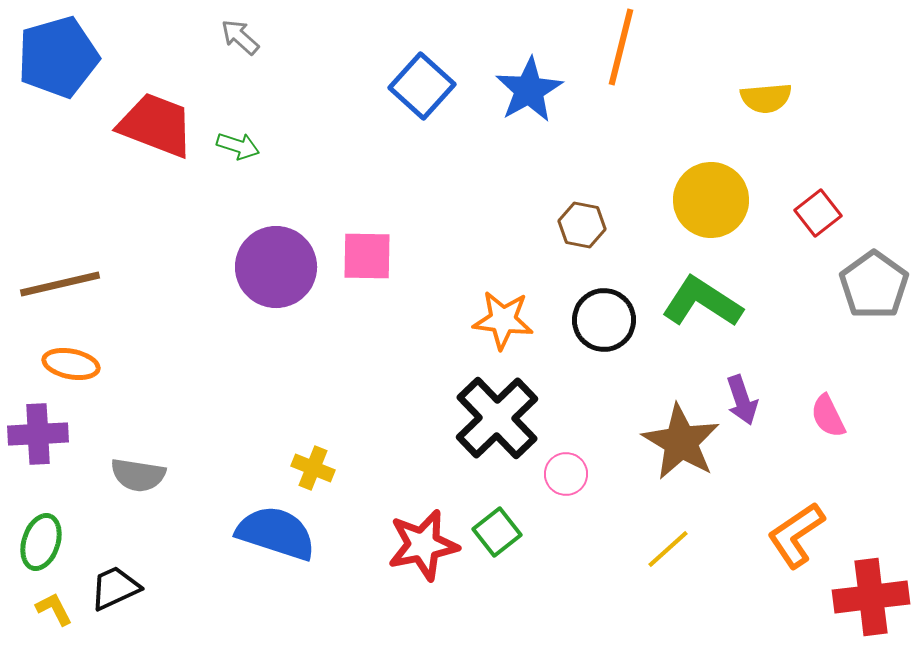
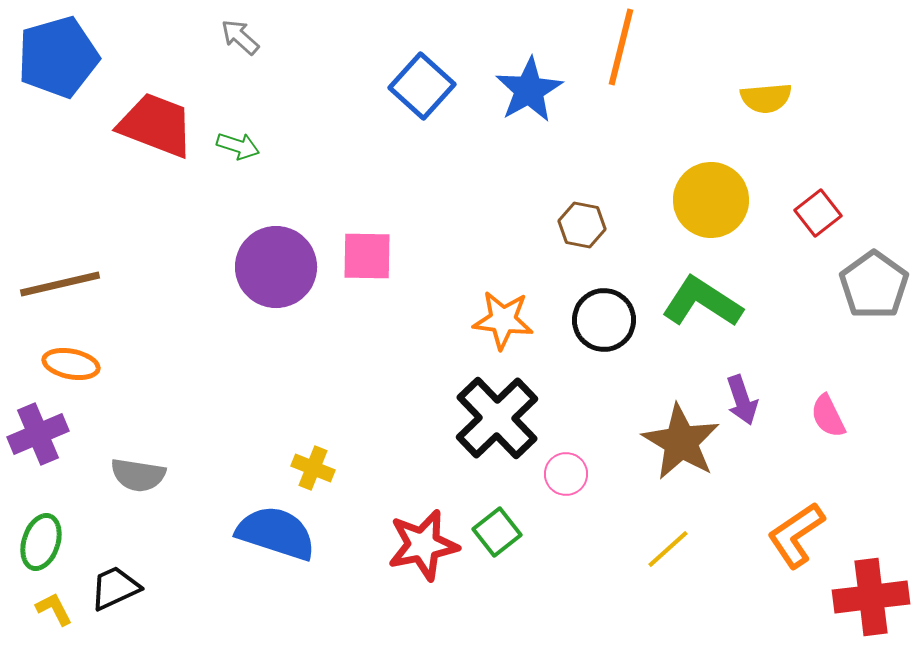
purple cross: rotated 20 degrees counterclockwise
